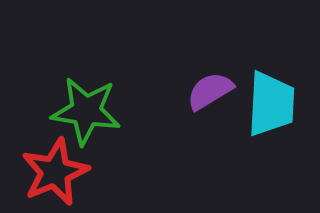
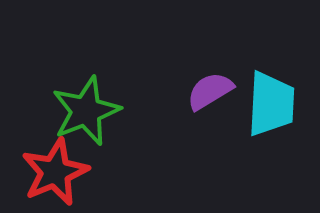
green star: rotated 30 degrees counterclockwise
